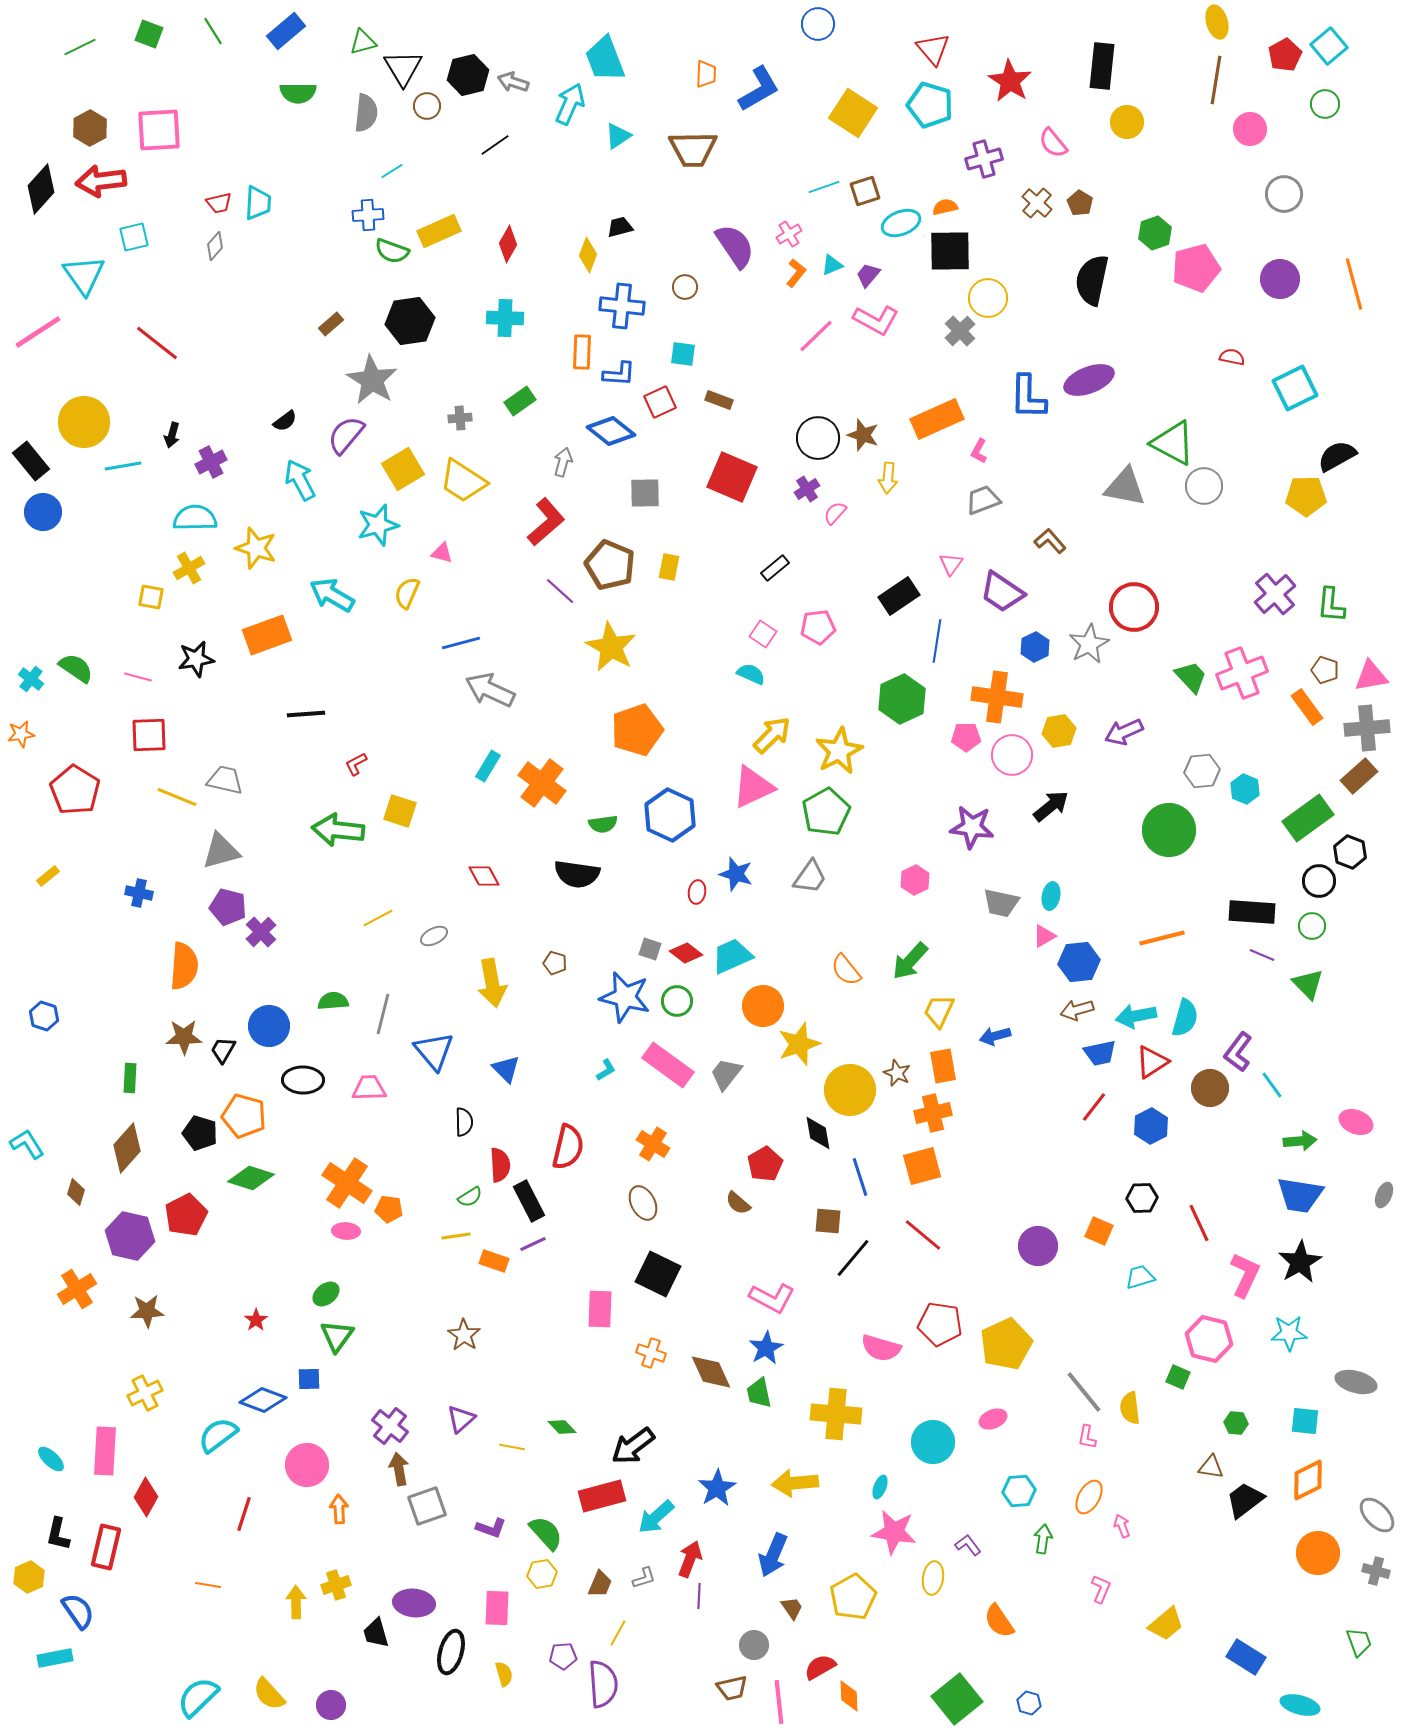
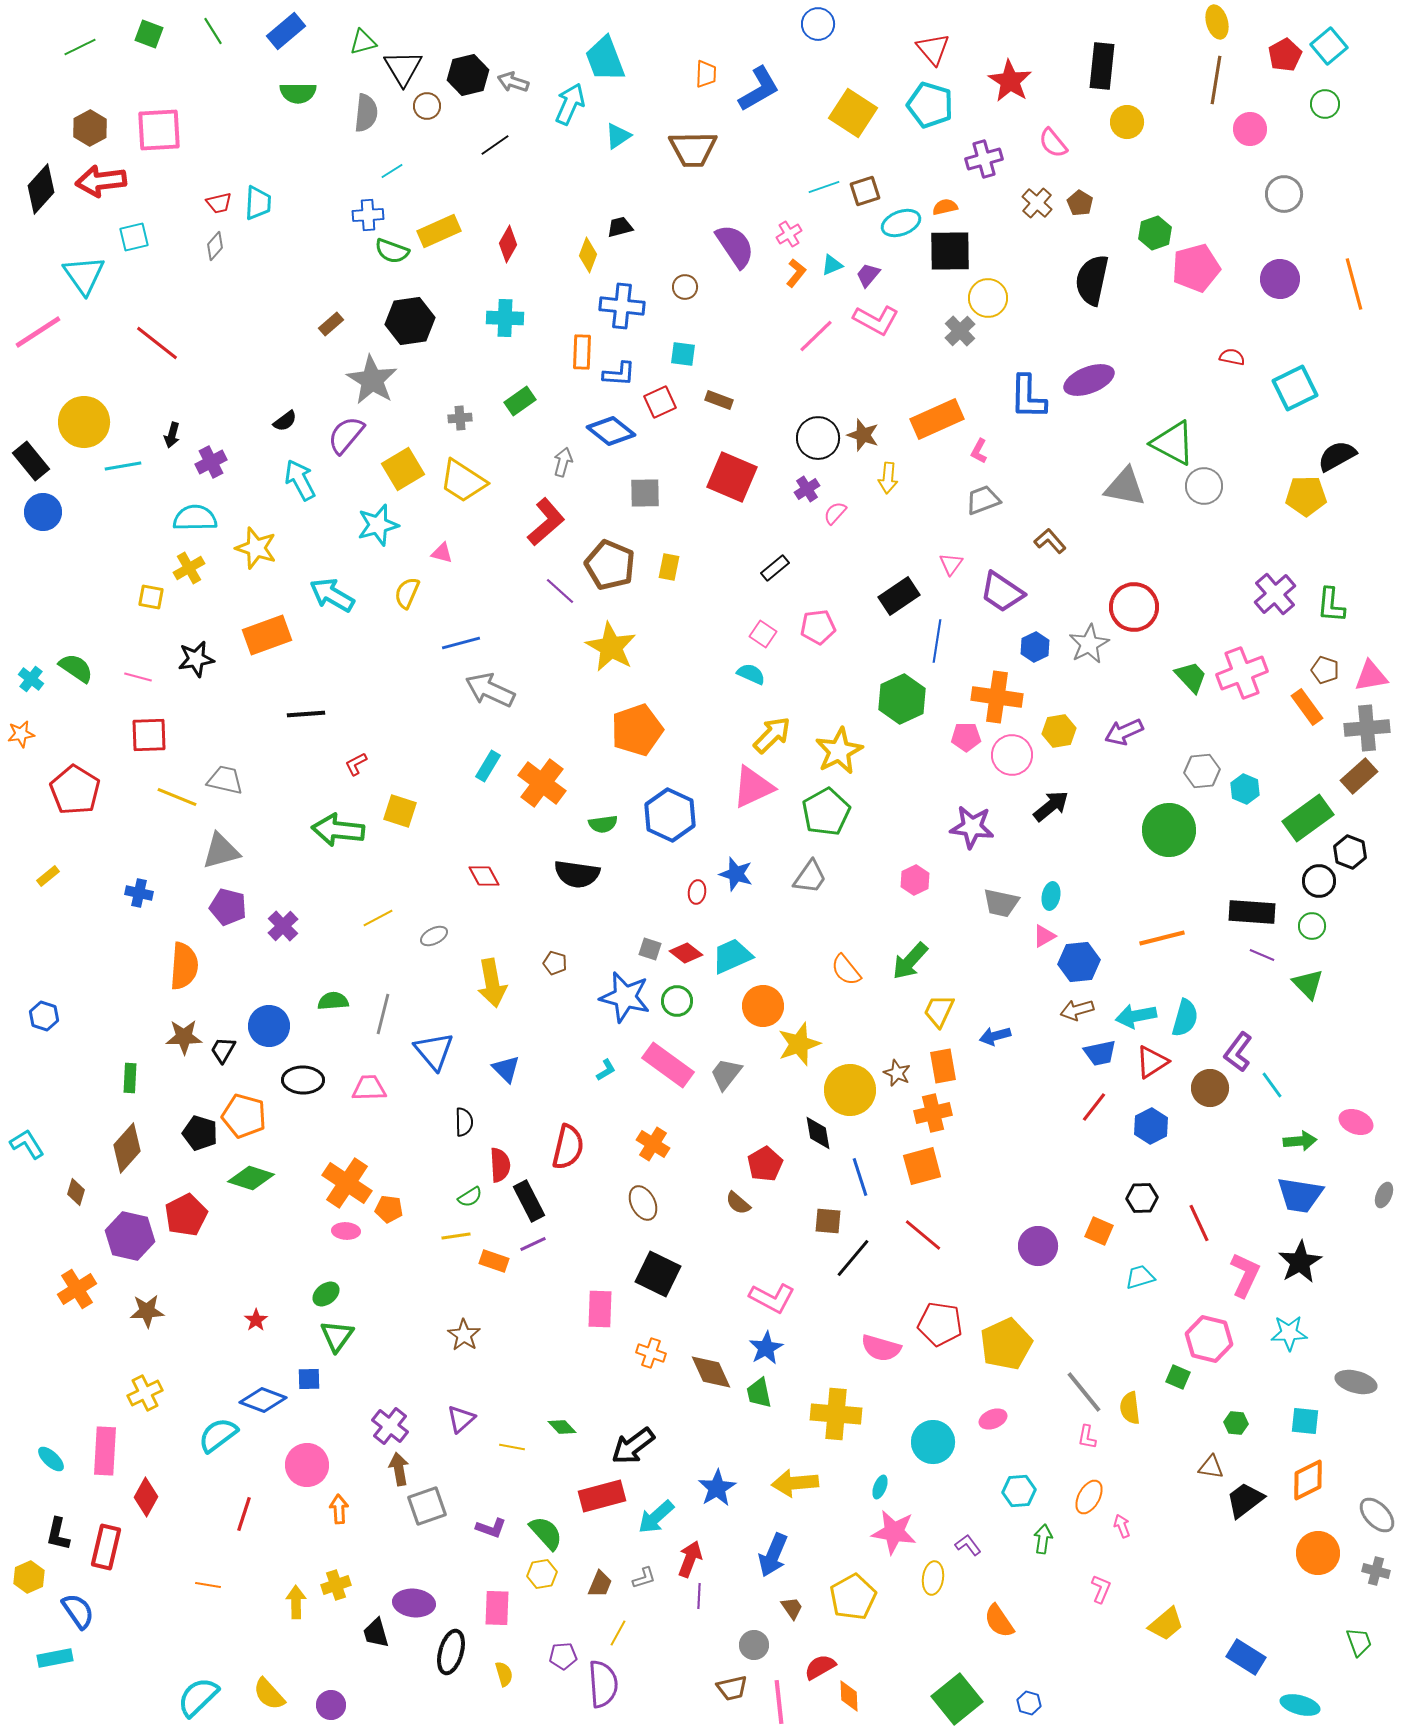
purple cross at (261, 932): moved 22 px right, 6 px up
